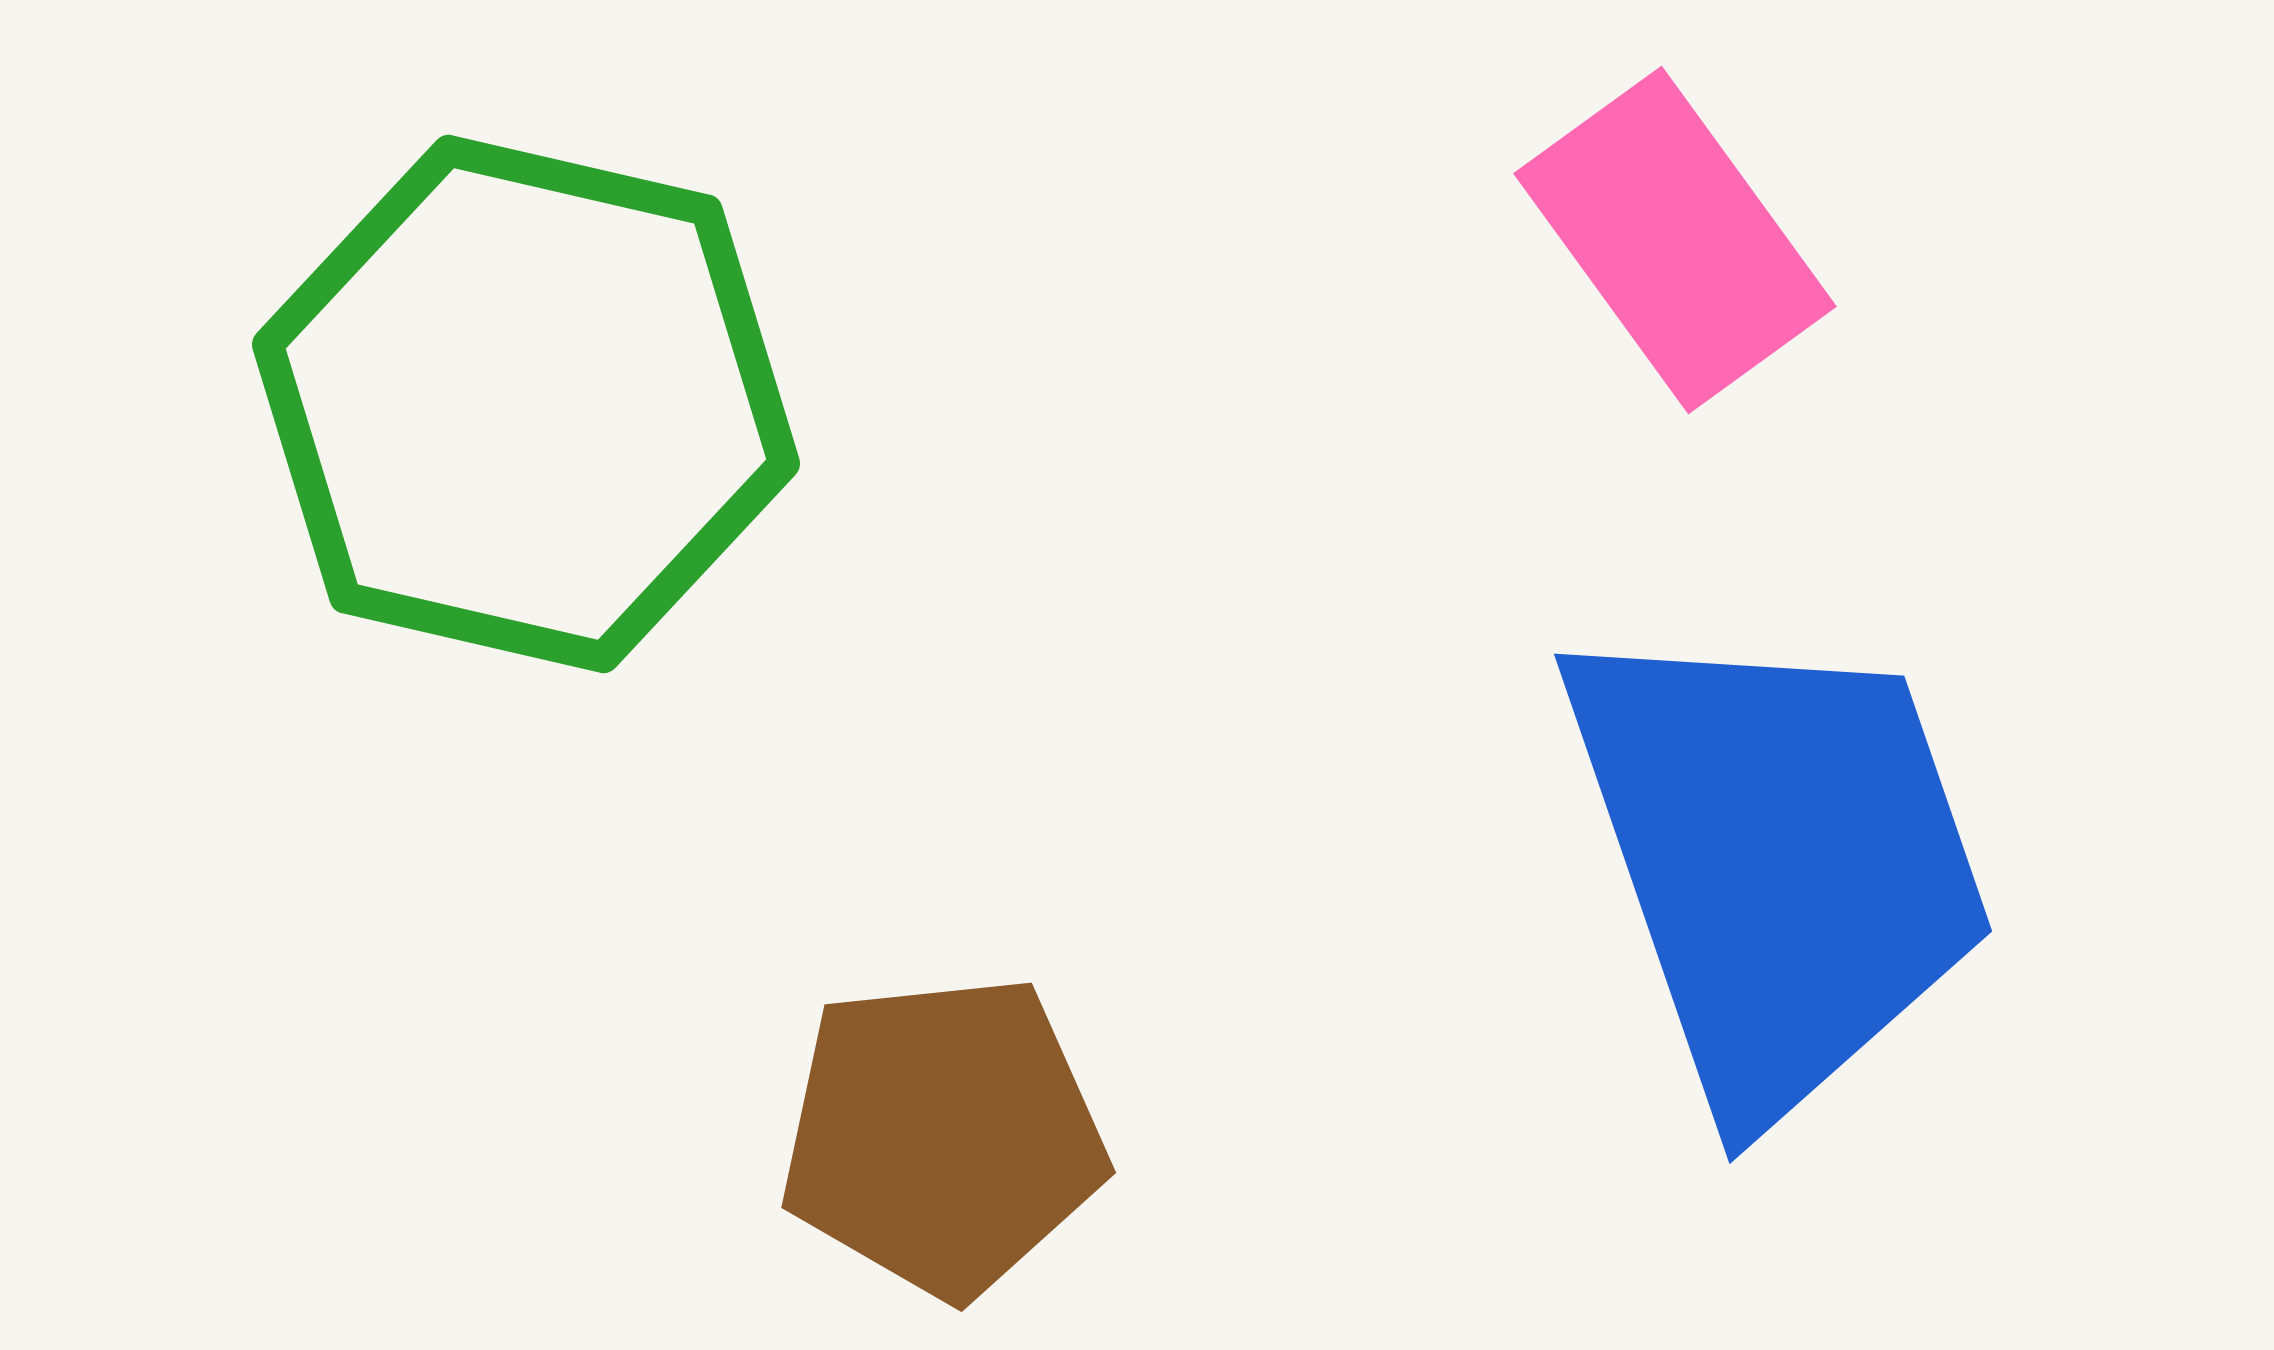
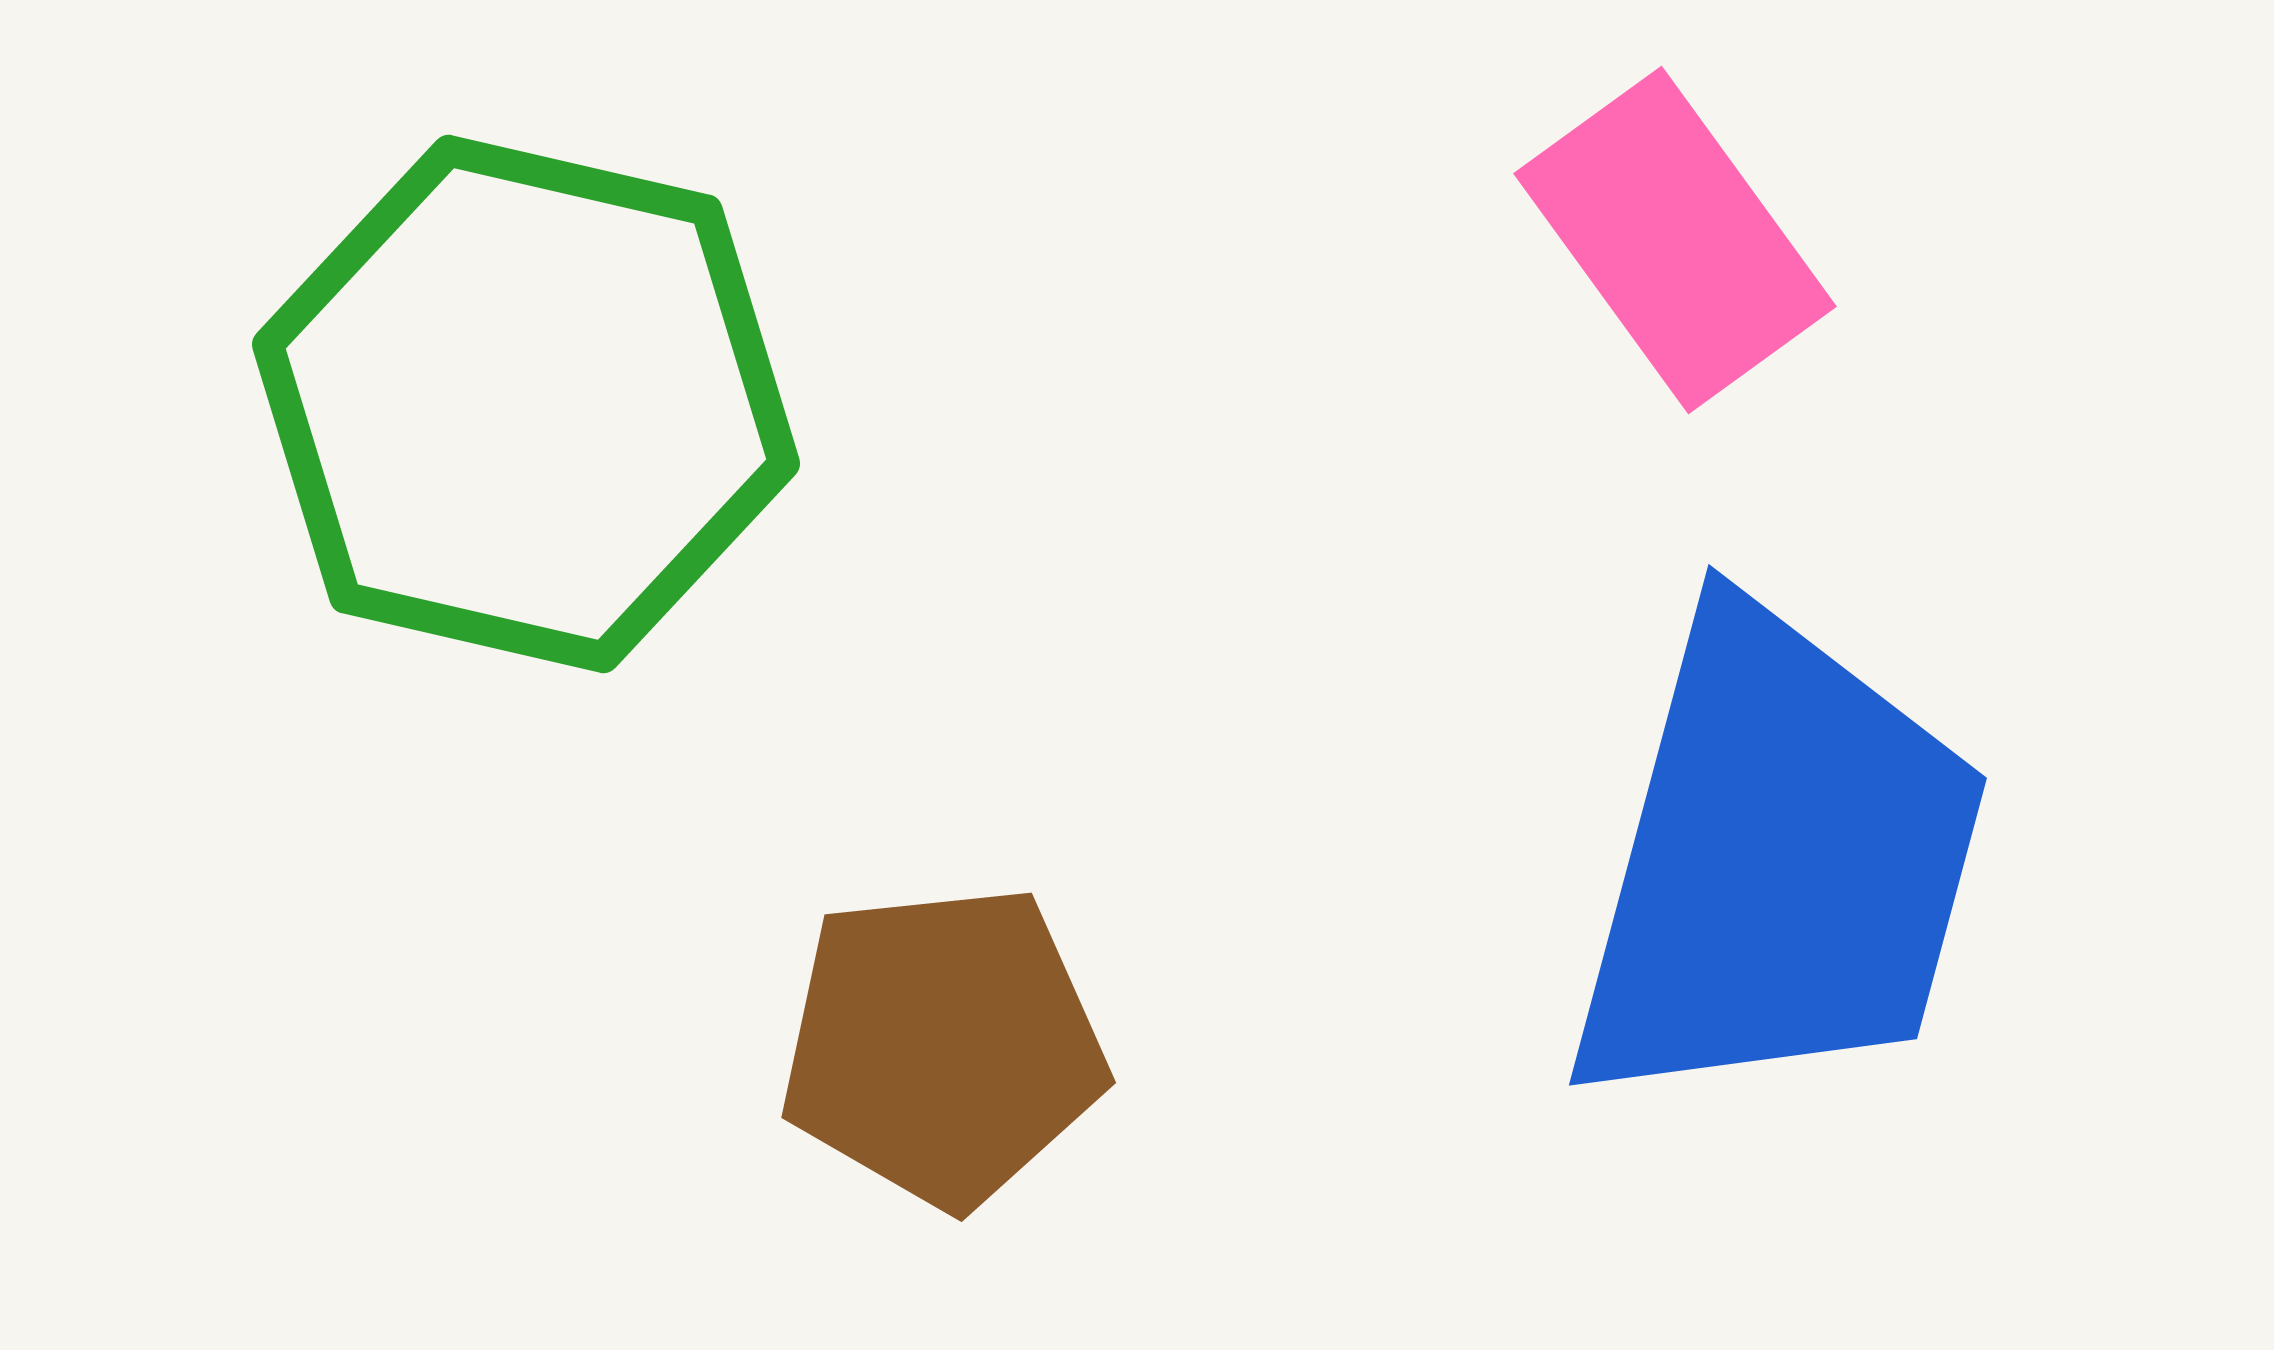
blue trapezoid: rotated 34 degrees clockwise
brown pentagon: moved 90 px up
